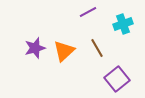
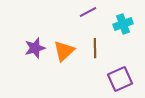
brown line: moved 2 px left; rotated 30 degrees clockwise
purple square: moved 3 px right; rotated 15 degrees clockwise
